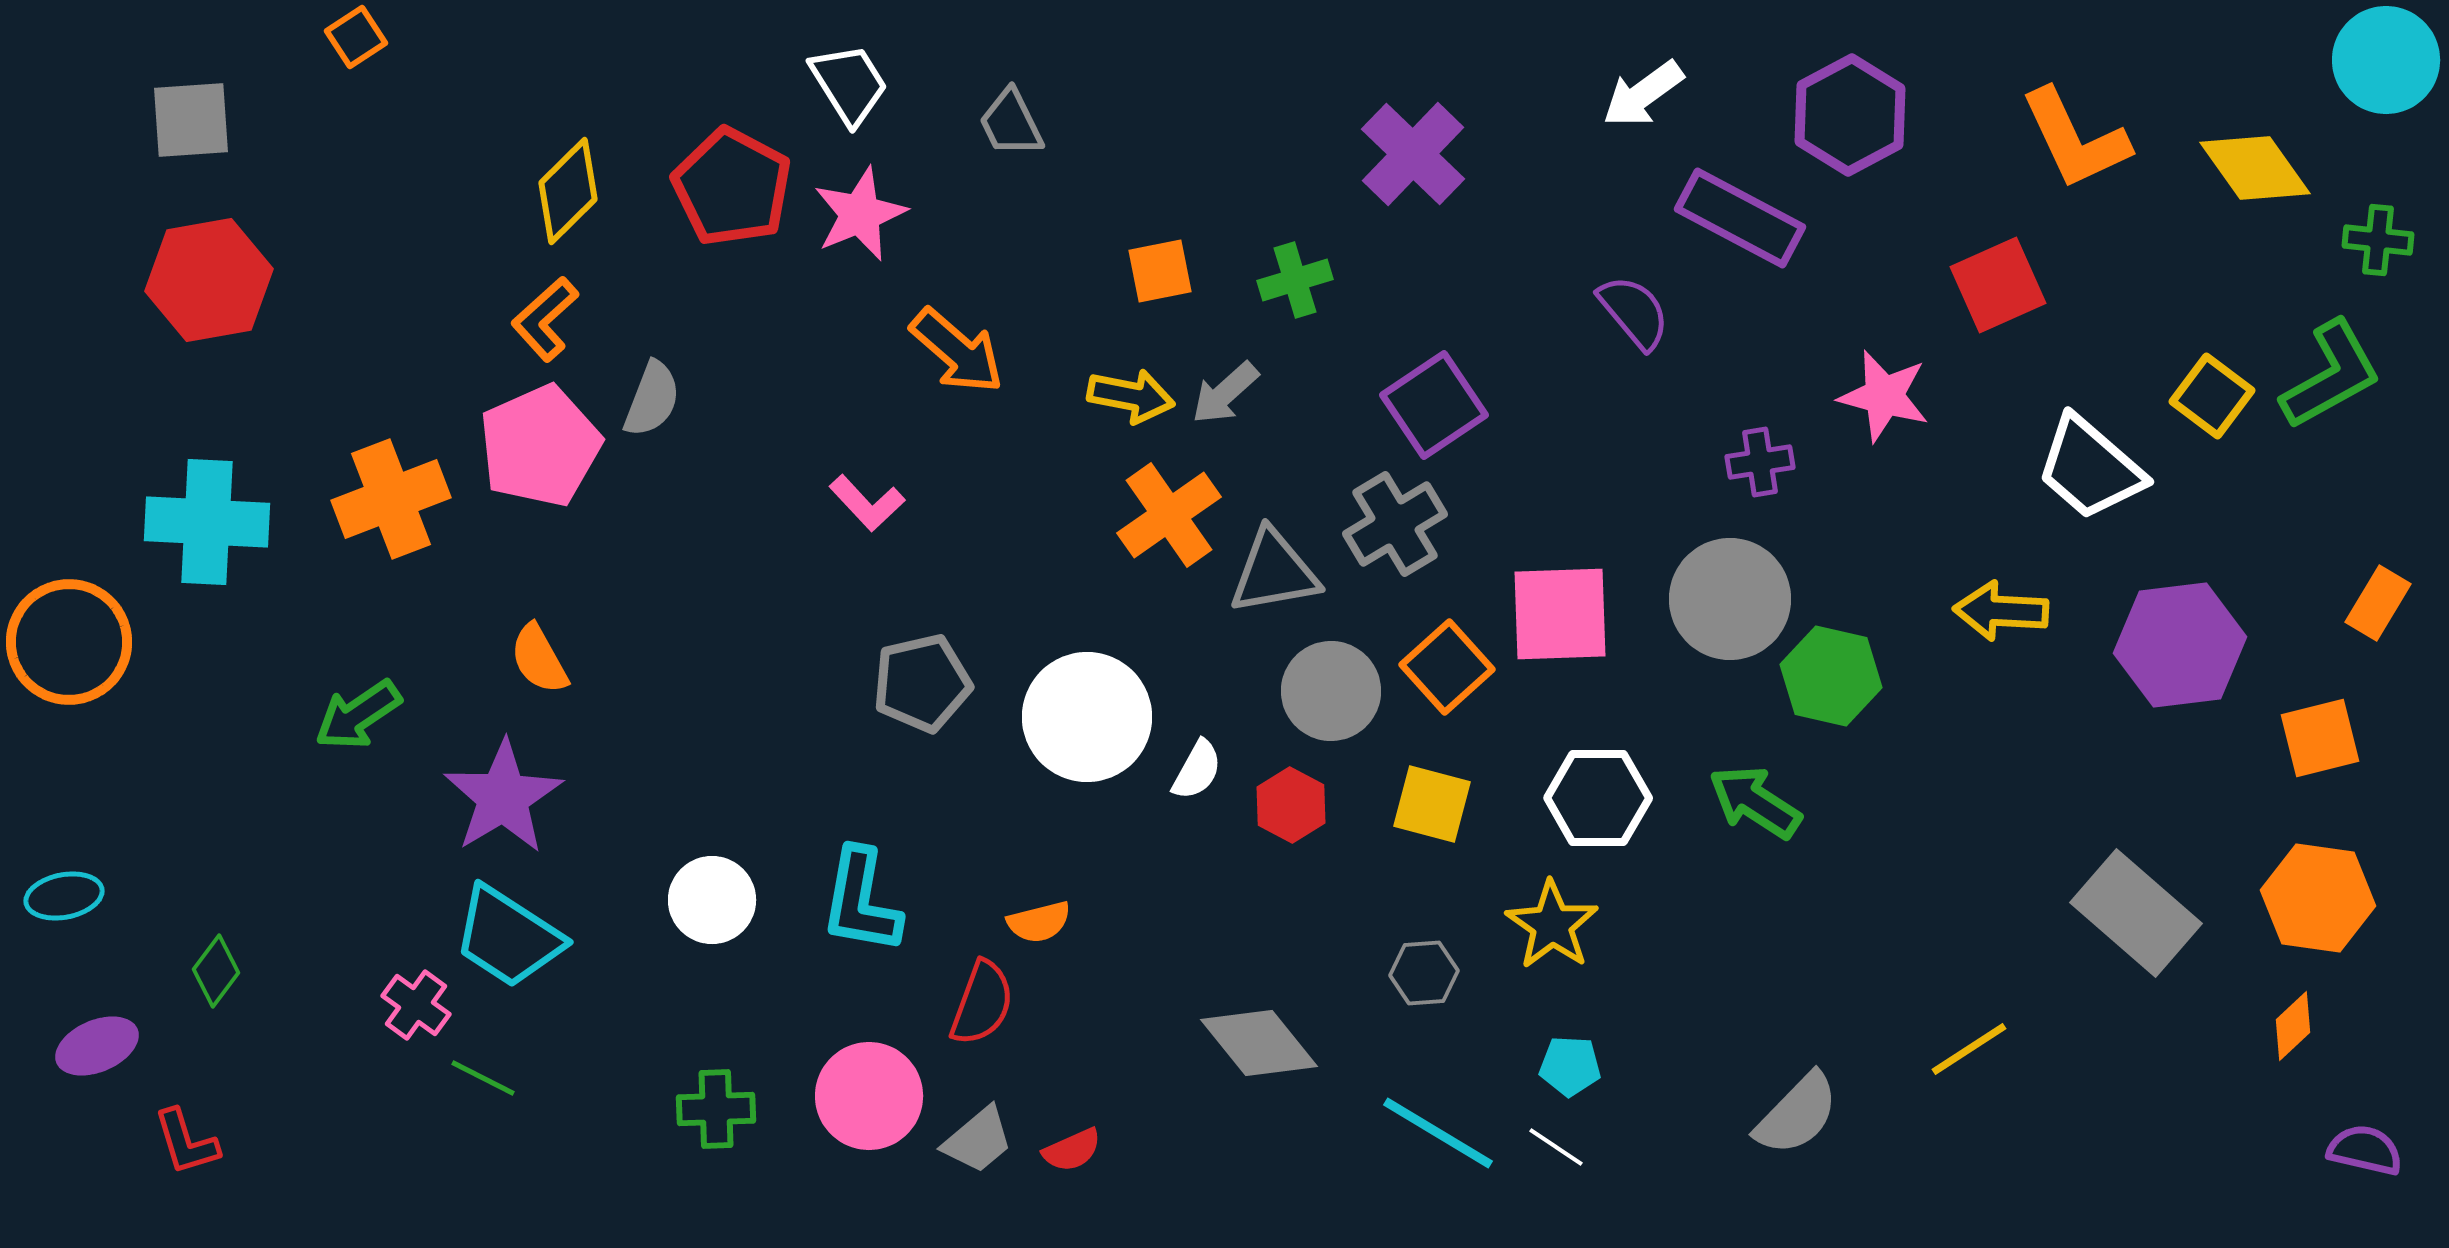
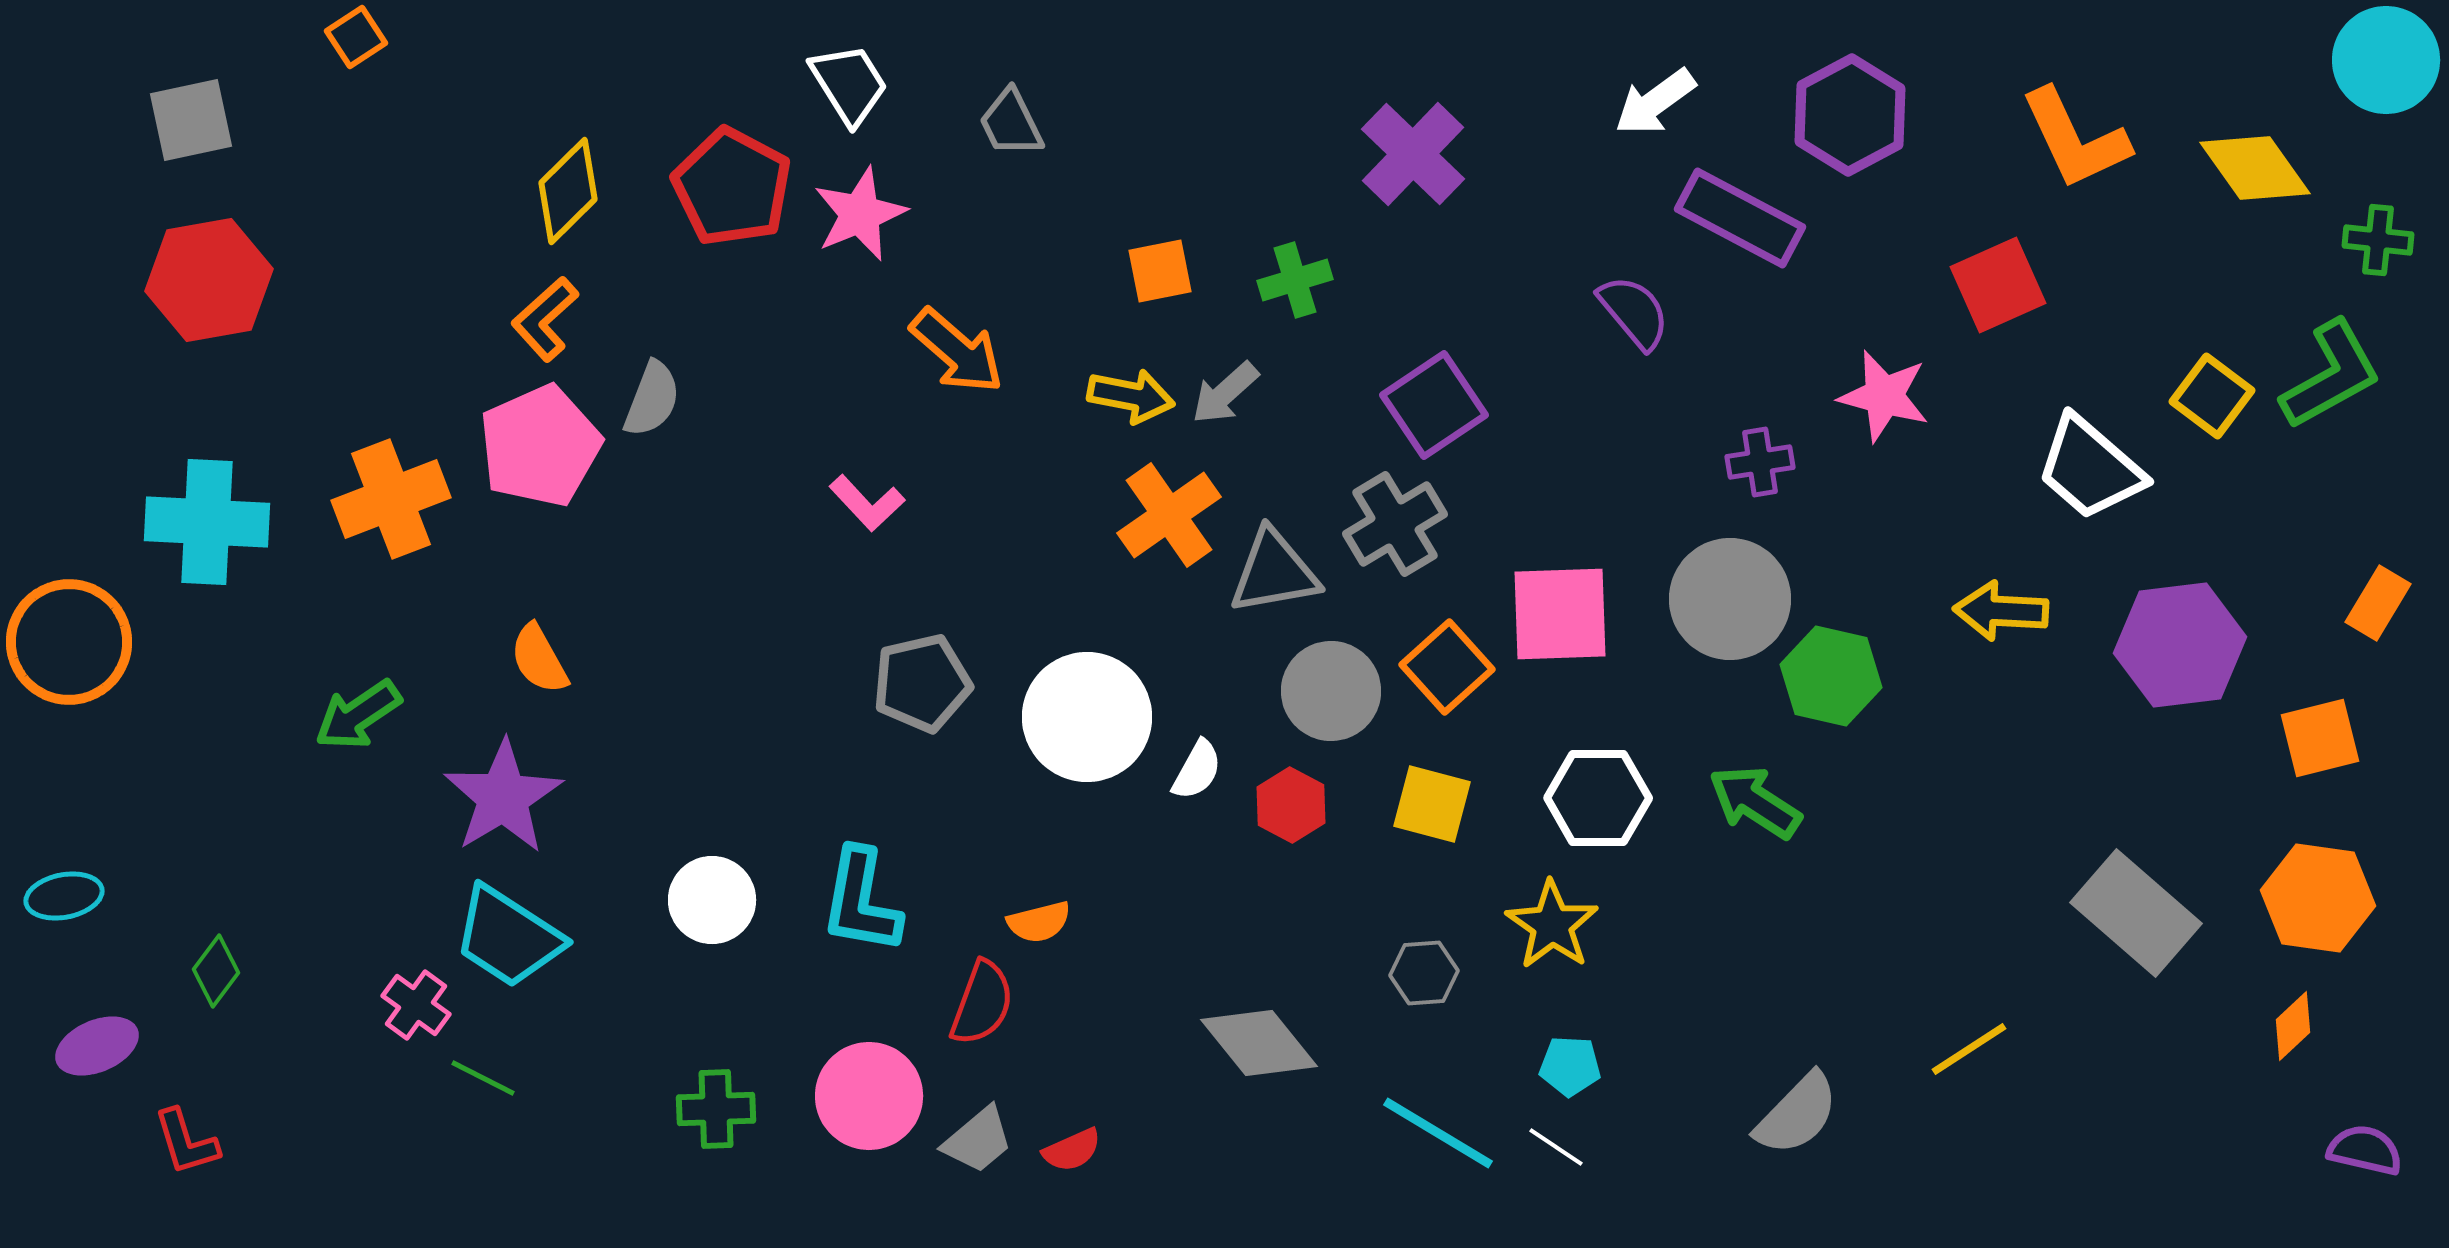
white arrow at (1643, 94): moved 12 px right, 8 px down
gray square at (191, 120): rotated 8 degrees counterclockwise
